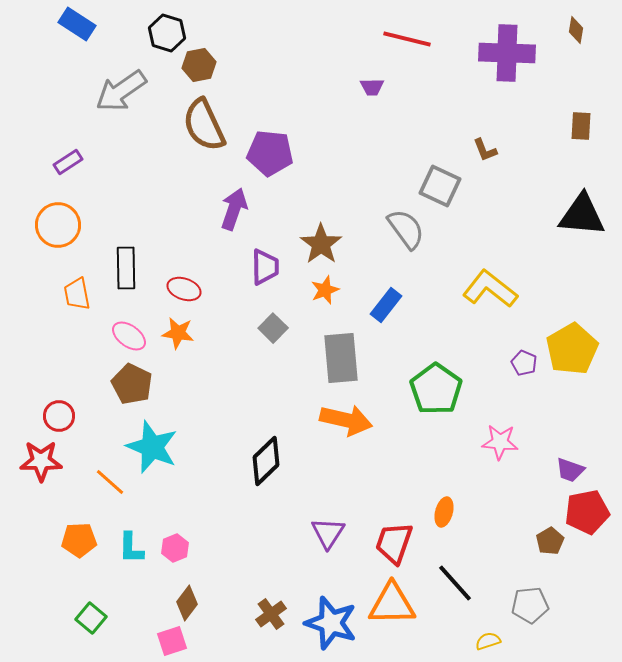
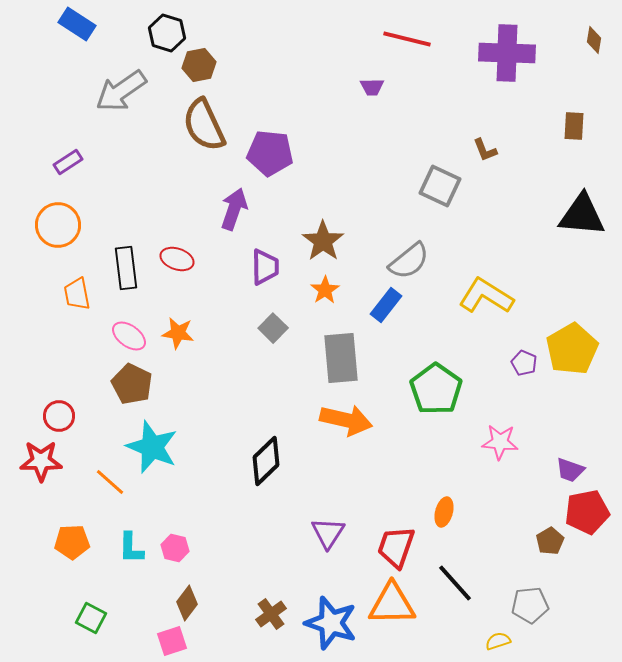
brown diamond at (576, 30): moved 18 px right, 10 px down
brown rectangle at (581, 126): moved 7 px left
gray semicircle at (406, 229): moved 3 px right, 32 px down; rotated 87 degrees clockwise
brown star at (321, 244): moved 2 px right, 3 px up
black rectangle at (126, 268): rotated 6 degrees counterclockwise
red ellipse at (184, 289): moved 7 px left, 30 px up
yellow L-shape at (490, 289): moved 4 px left, 7 px down; rotated 6 degrees counterclockwise
orange star at (325, 290): rotated 12 degrees counterclockwise
orange pentagon at (79, 540): moved 7 px left, 2 px down
red trapezoid at (394, 543): moved 2 px right, 4 px down
pink hexagon at (175, 548): rotated 24 degrees counterclockwise
green square at (91, 618): rotated 12 degrees counterclockwise
yellow semicircle at (488, 641): moved 10 px right
